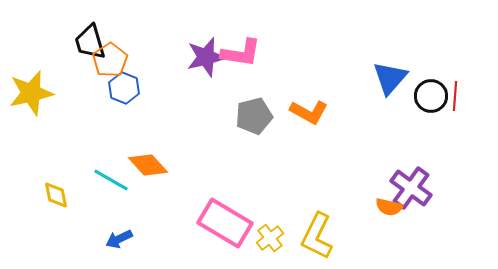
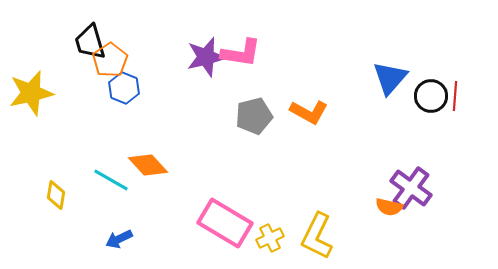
yellow diamond: rotated 20 degrees clockwise
yellow cross: rotated 12 degrees clockwise
